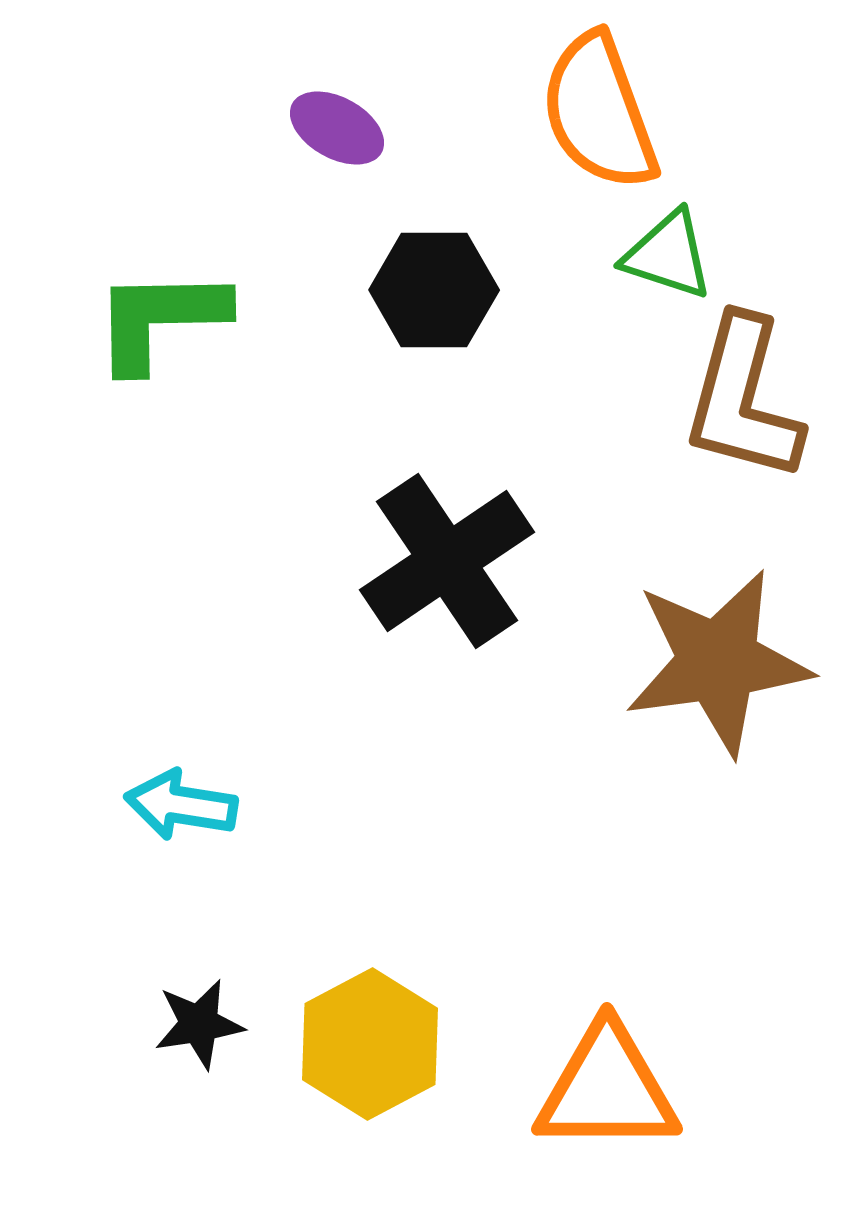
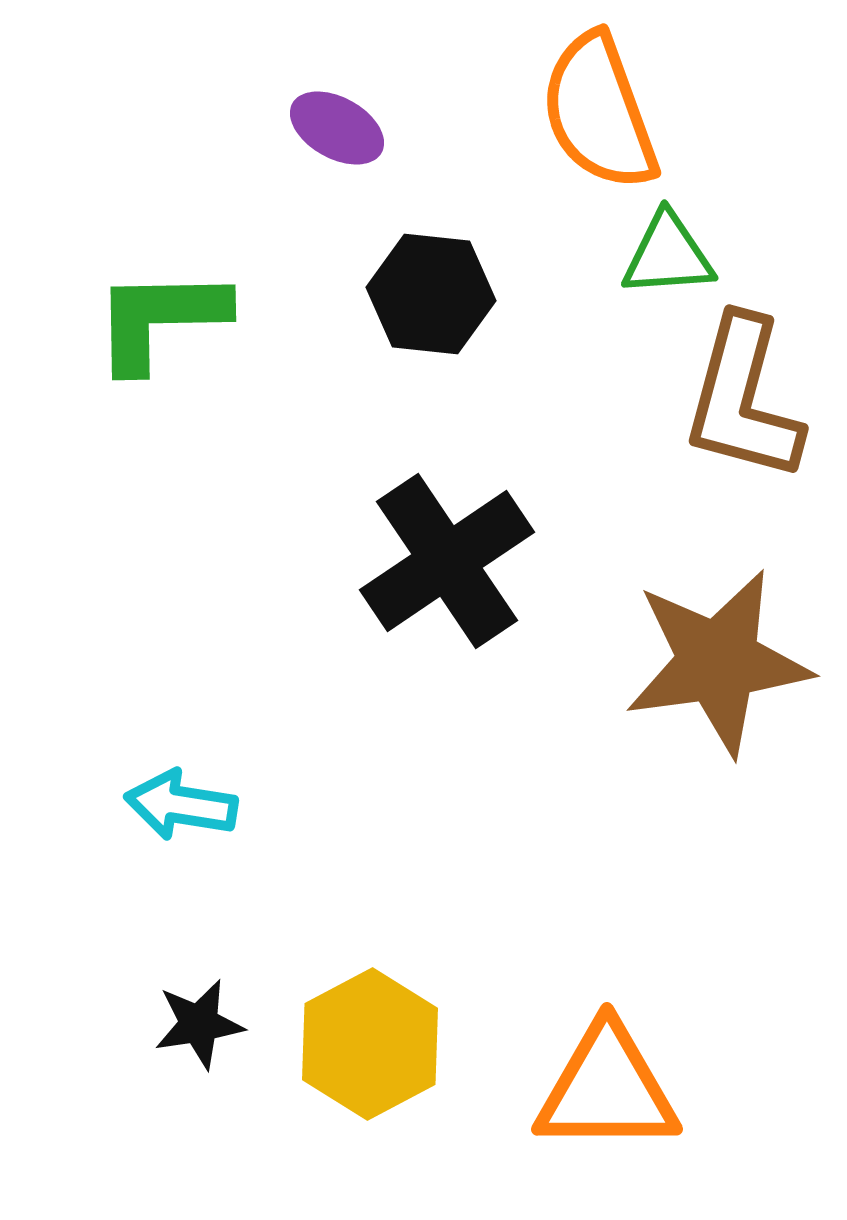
green triangle: rotated 22 degrees counterclockwise
black hexagon: moved 3 px left, 4 px down; rotated 6 degrees clockwise
